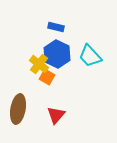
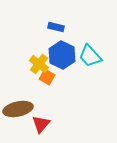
blue hexagon: moved 5 px right, 1 px down
brown ellipse: rotated 68 degrees clockwise
red triangle: moved 15 px left, 9 px down
